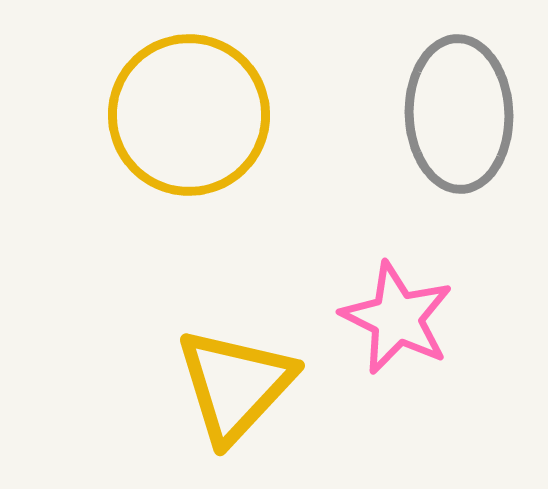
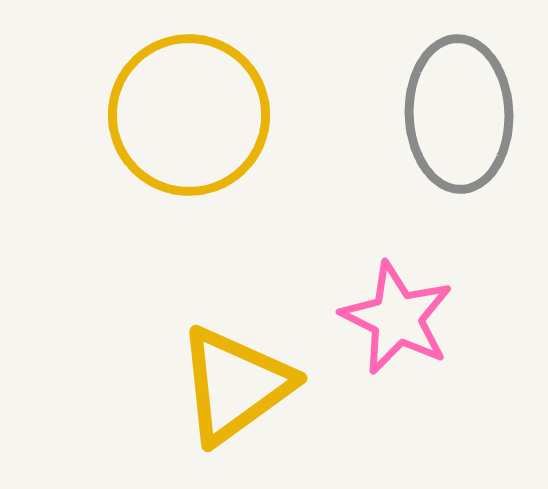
yellow triangle: rotated 11 degrees clockwise
